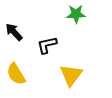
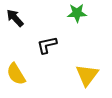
green star: moved 1 px right, 1 px up
black arrow: moved 1 px right, 14 px up
yellow triangle: moved 16 px right
